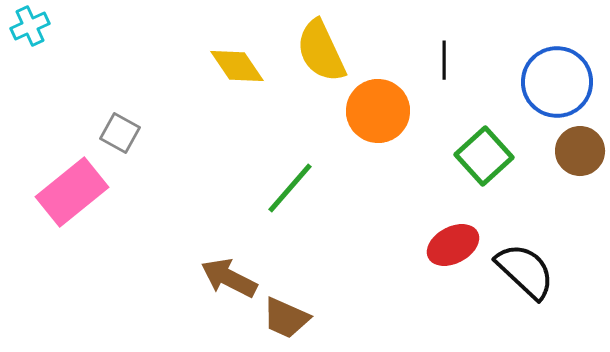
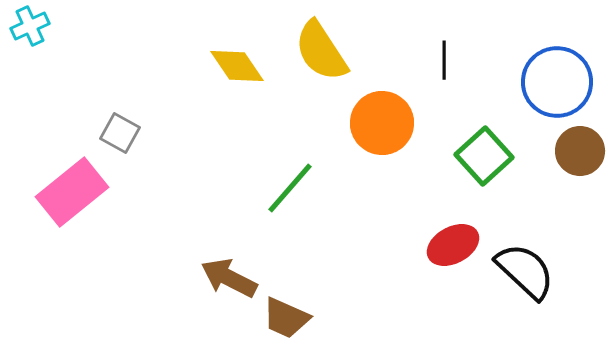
yellow semicircle: rotated 8 degrees counterclockwise
orange circle: moved 4 px right, 12 px down
